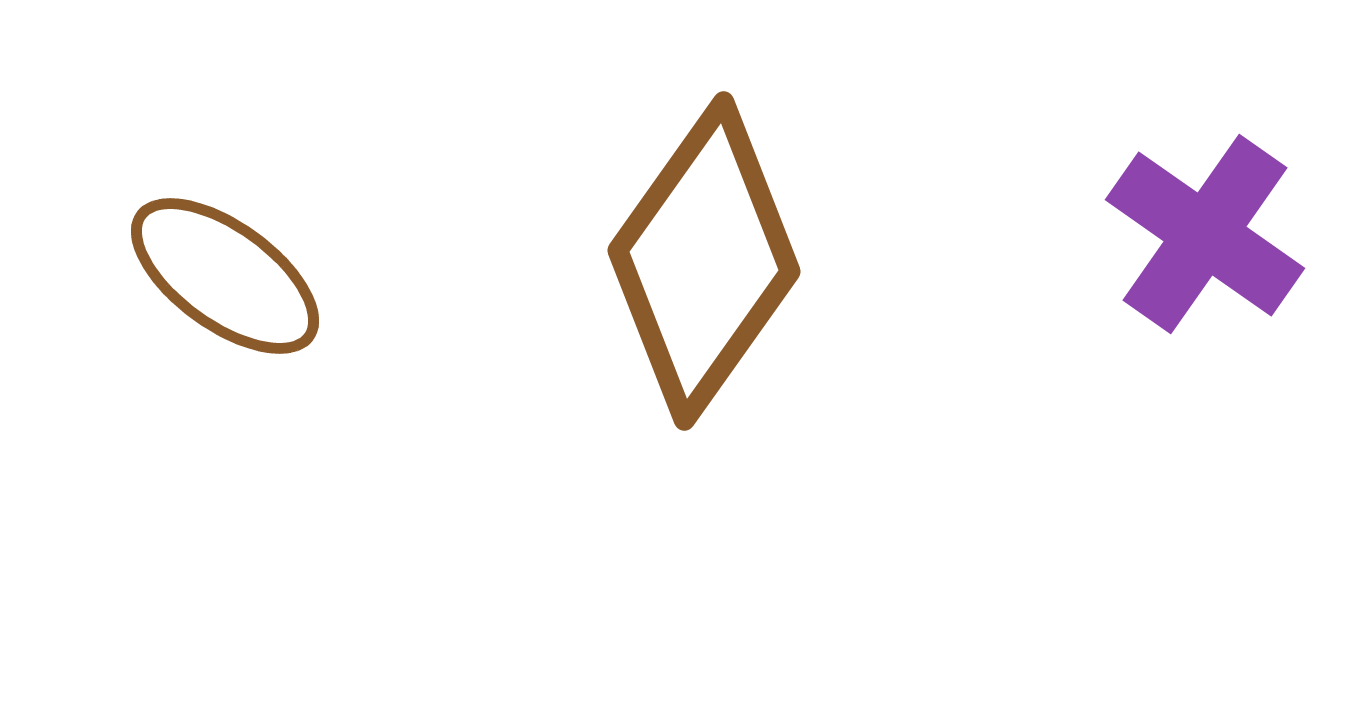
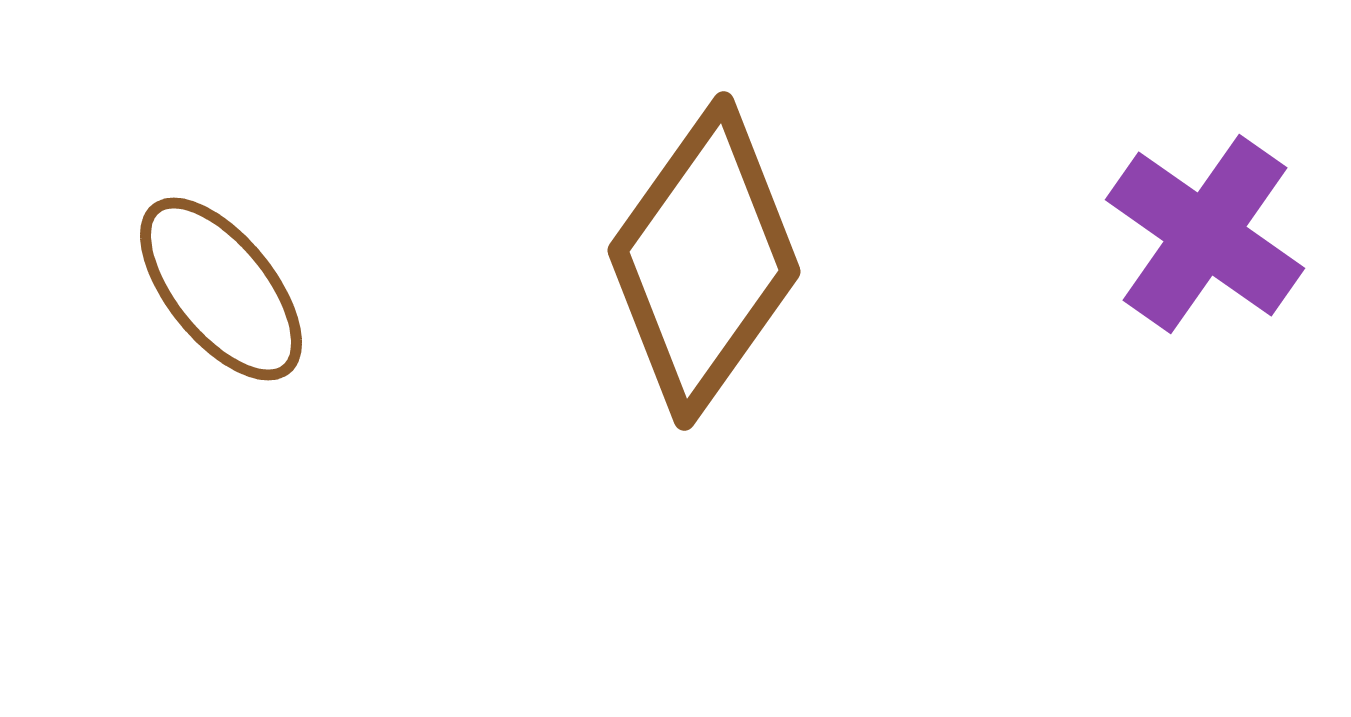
brown ellipse: moved 4 px left, 13 px down; rotated 15 degrees clockwise
